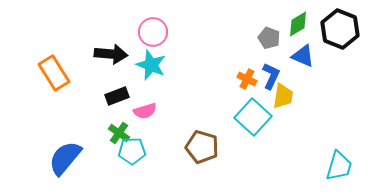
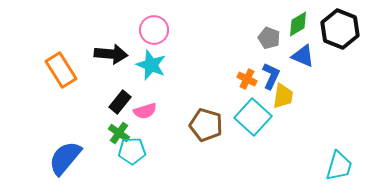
pink circle: moved 1 px right, 2 px up
orange rectangle: moved 7 px right, 3 px up
black rectangle: moved 3 px right, 6 px down; rotated 30 degrees counterclockwise
brown pentagon: moved 4 px right, 22 px up
